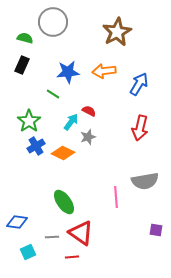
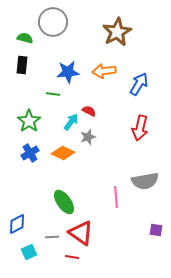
black rectangle: rotated 18 degrees counterclockwise
green line: rotated 24 degrees counterclockwise
blue cross: moved 6 px left, 7 px down
blue diamond: moved 2 px down; rotated 35 degrees counterclockwise
cyan square: moved 1 px right
red line: rotated 16 degrees clockwise
